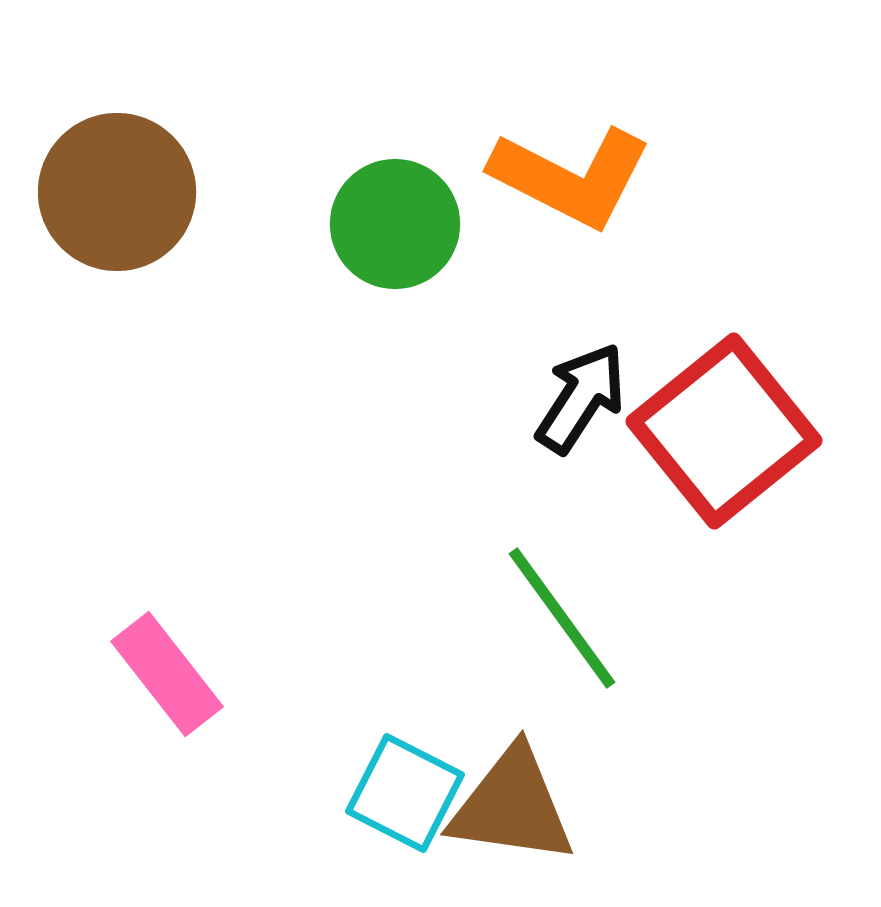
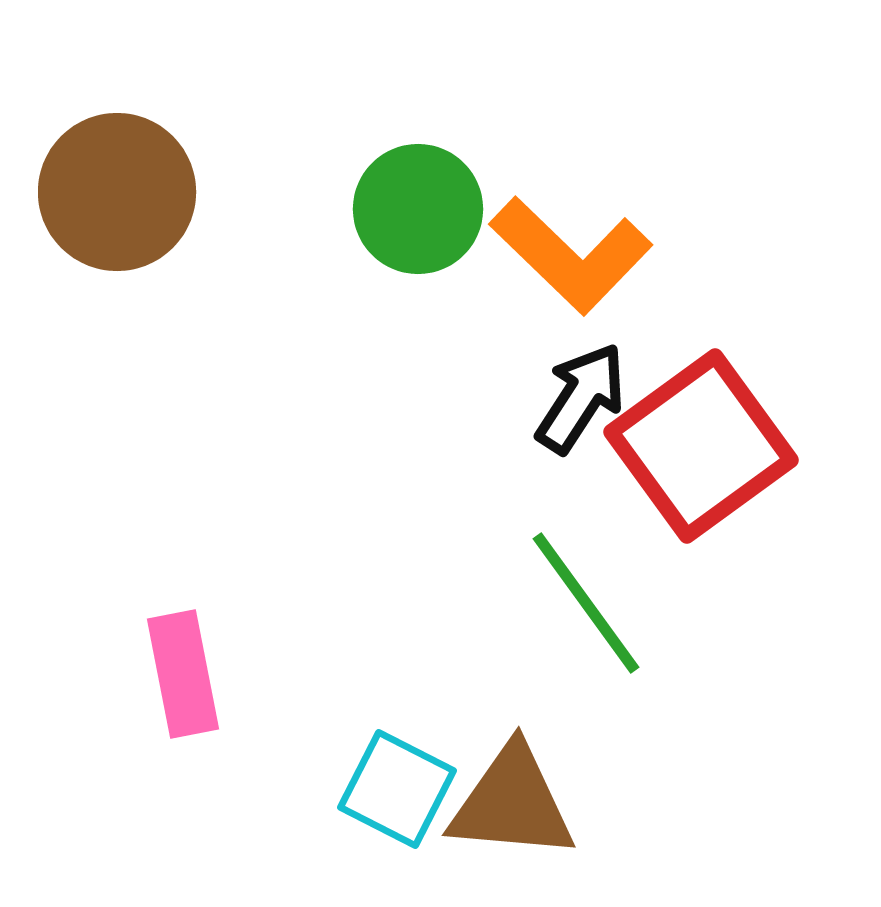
orange L-shape: moved 78 px down; rotated 17 degrees clockwise
green circle: moved 23 px right, 15 px up
red square: moved 23 px left, 15 px down; rotated 3 degrees clockwise
green line: moved 24 px right, 15 px up
pink rectangle: moved 16 px right; rotated 27 degrees clockwise
cyan square: moved 8 px left, 4 px up
brown triangle: moved 3 px up; rotated 3 degrees counterclockwise
